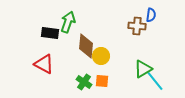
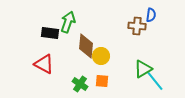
green cross: moved 4 px left, 2 px down
